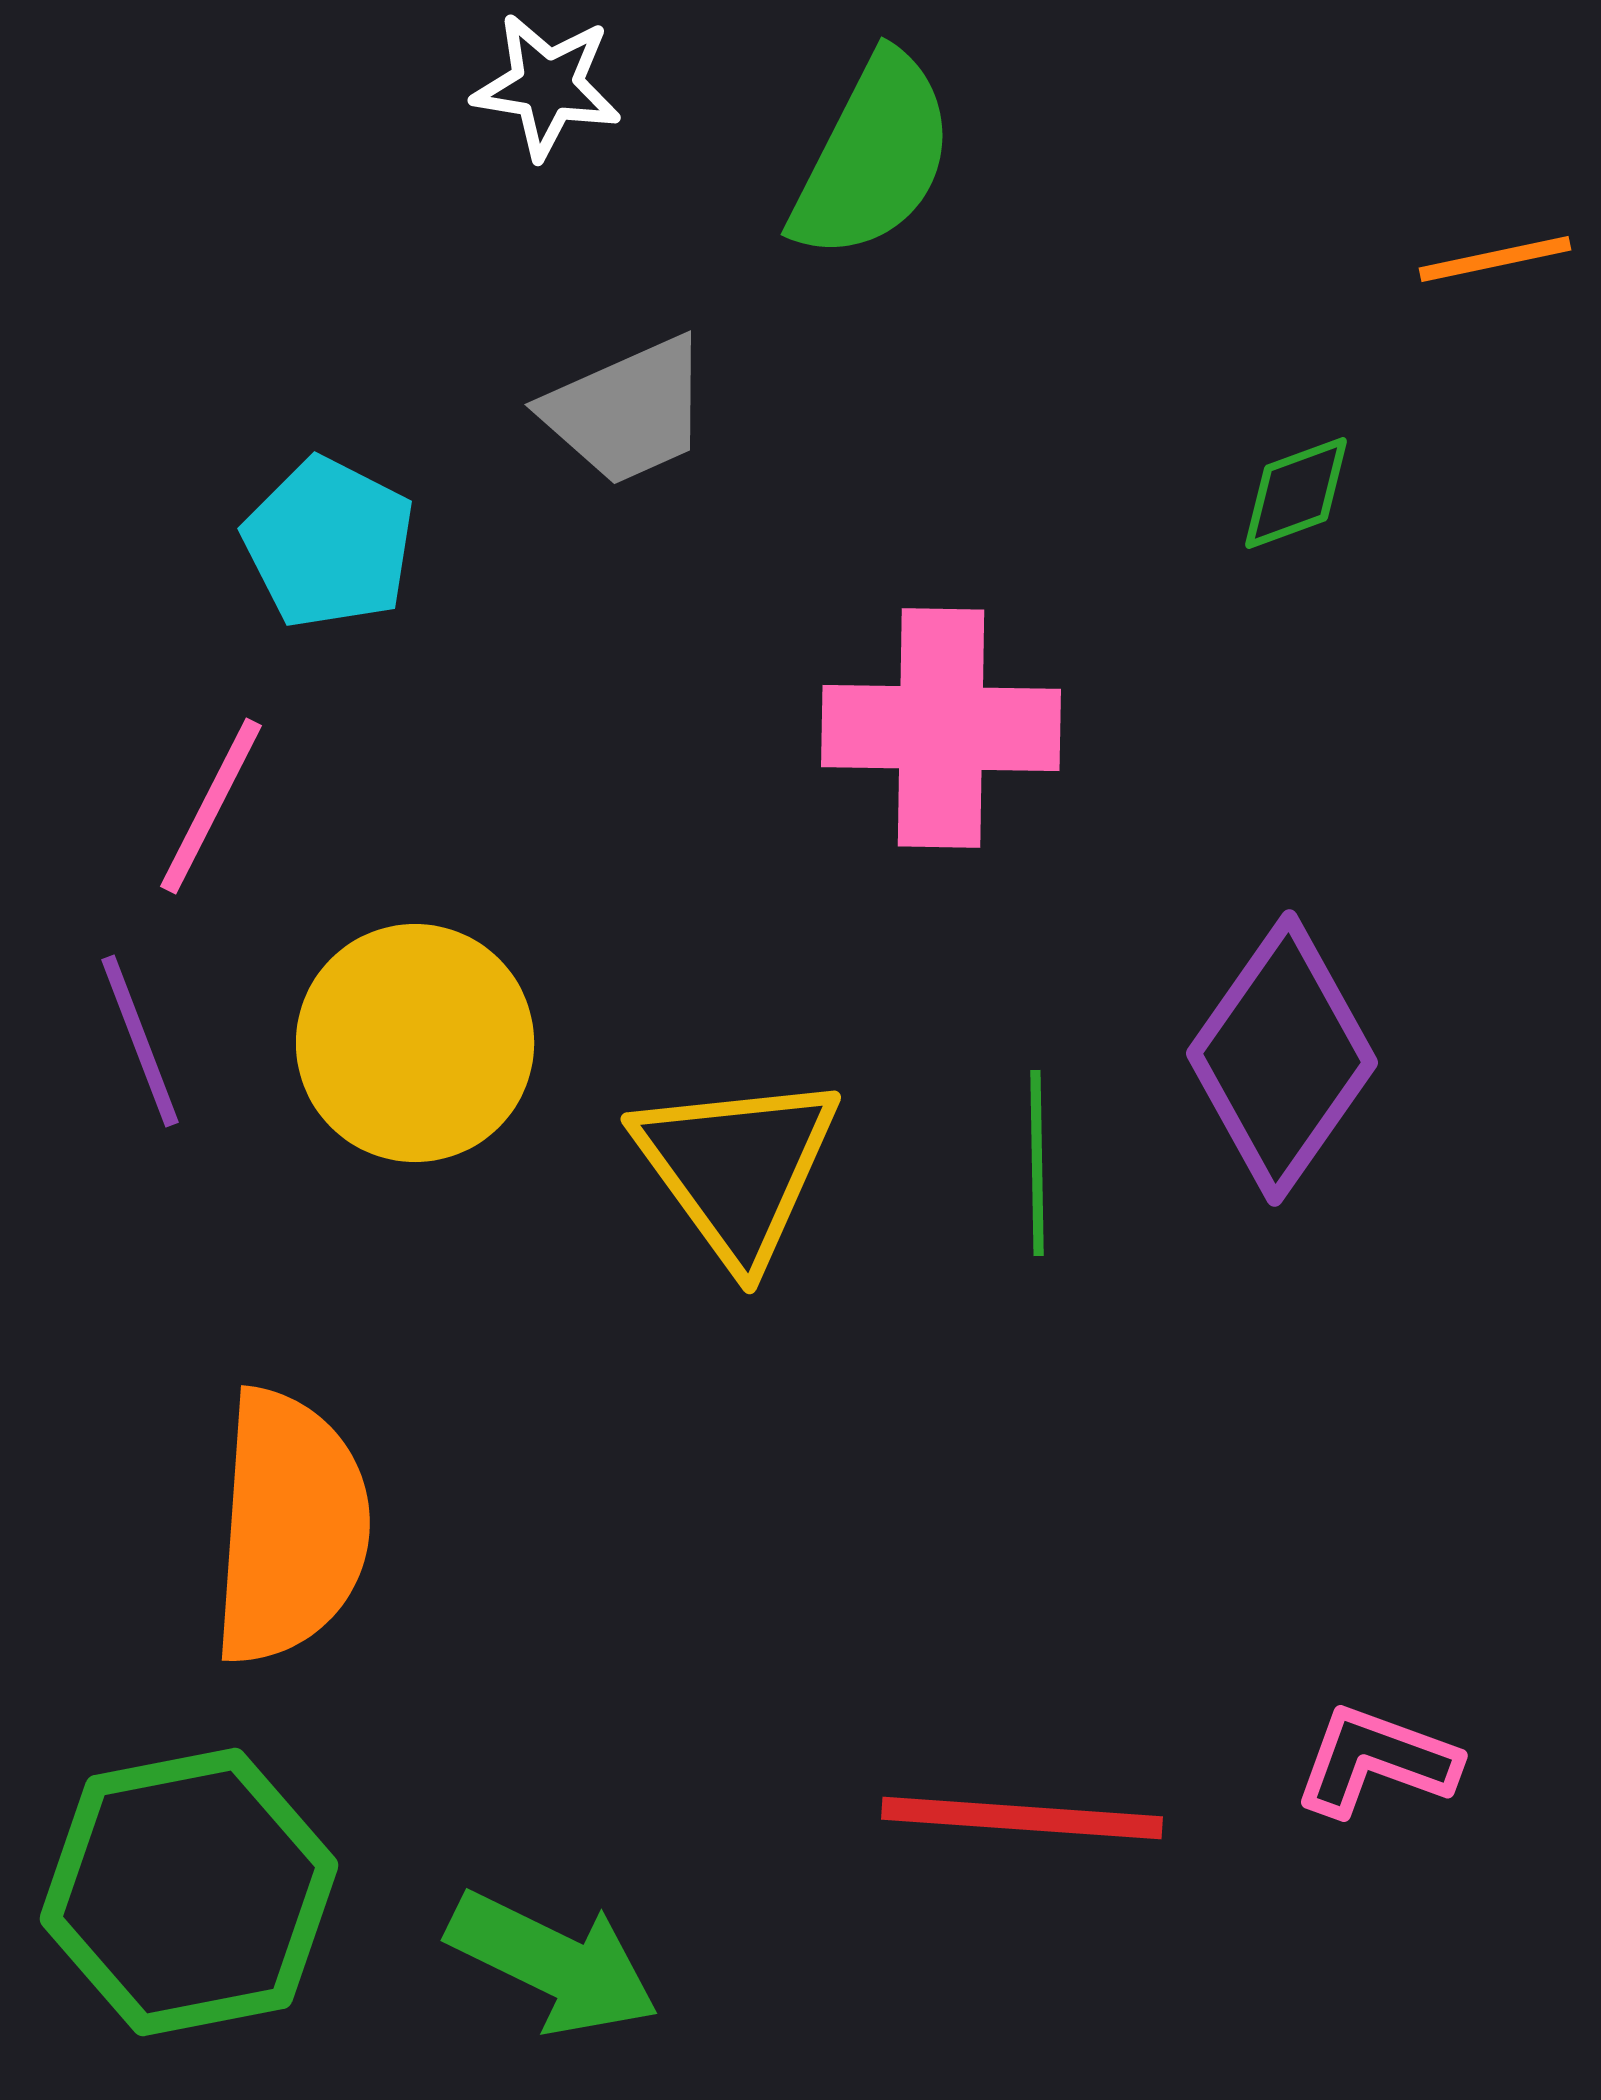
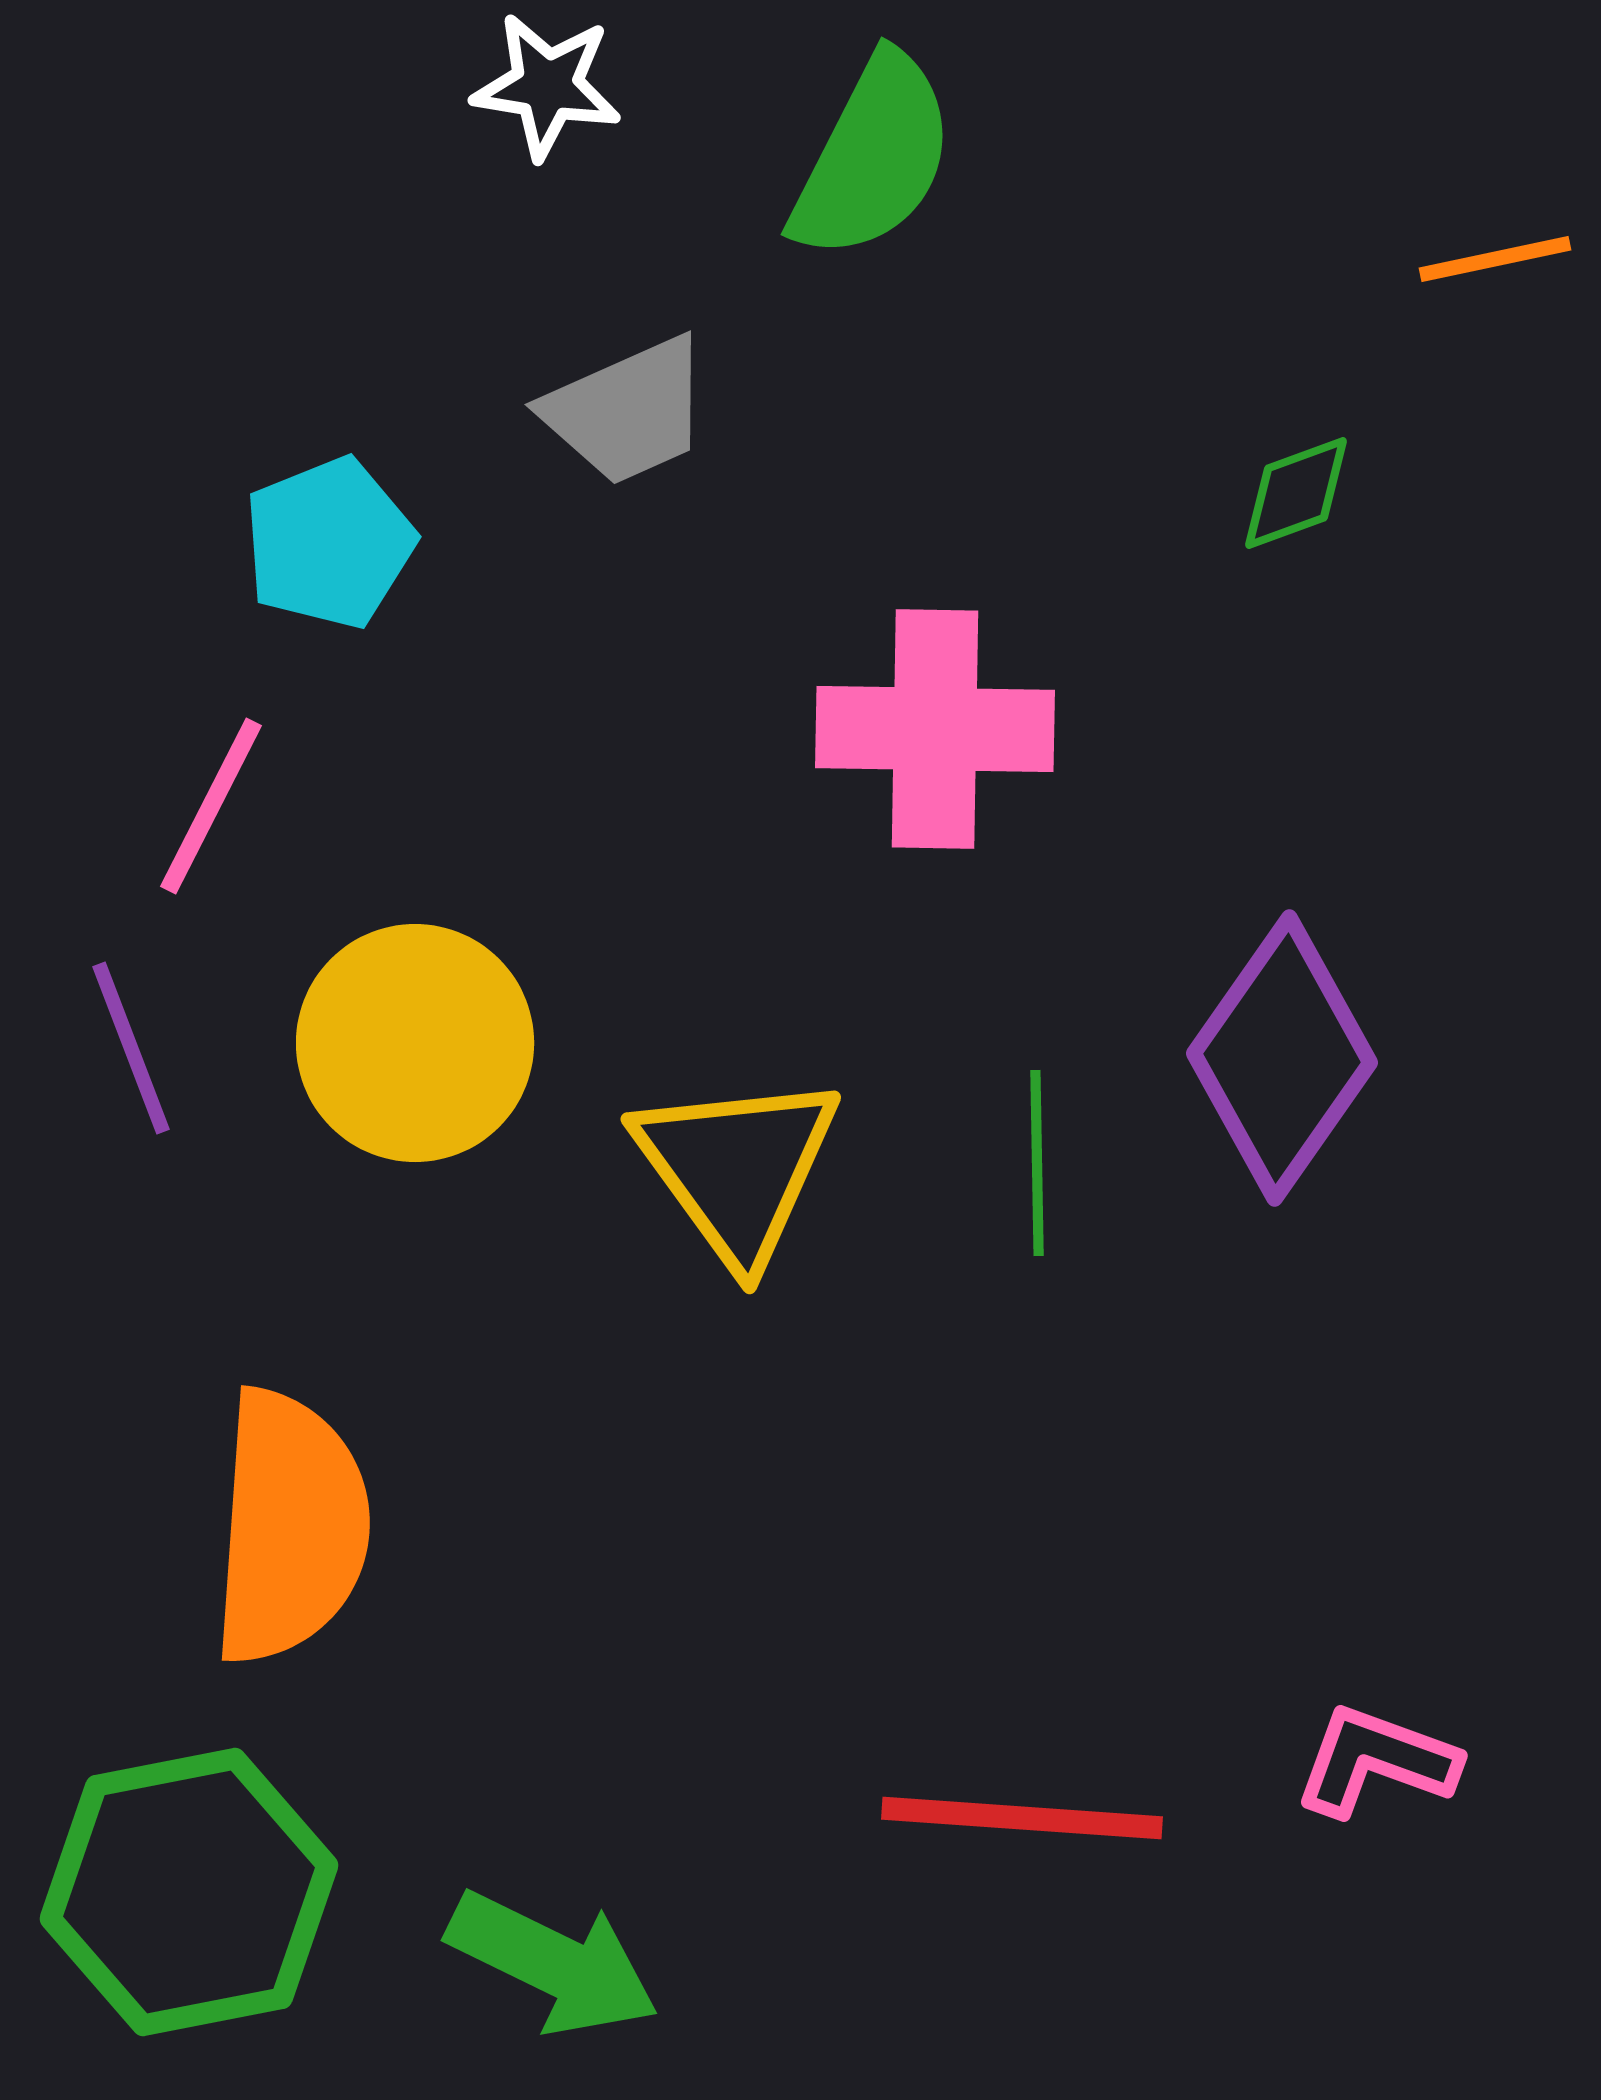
cyan pentagon: rotated 23 degrees clockwise
pink cross: moved 6 px left, 1 px down
purple line: moved 9 px left, 7 px down
